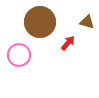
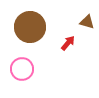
brown circle: moved 10 px left, 5 px down
pink circle: moved 3 px right, 14 px down
